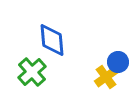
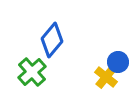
blue diamond: rotated 44 degrees clockwise
yellow cross: rotated 15 degrees counterclockwise
